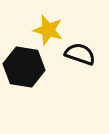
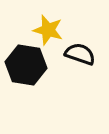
black hexagon: moved 2 px right, 2 px up
